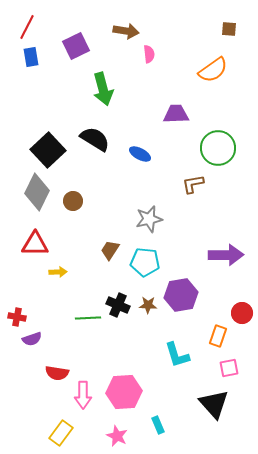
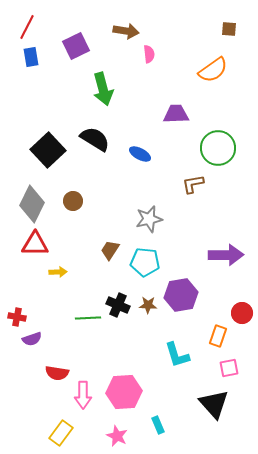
gray diamond: moved 5 px left, 12 px down
